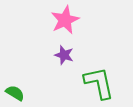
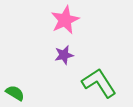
purple star: rotated 30 degrees counterclockwise
green L-shape: rotated 21 degrees counterclockwise
